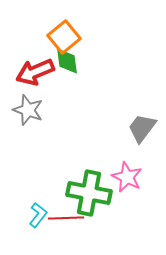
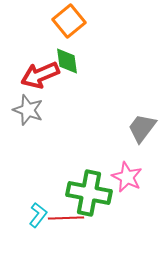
orange square: moved 5 px right, 16 px up
red arrow: moved 5 px right, 3 px down
